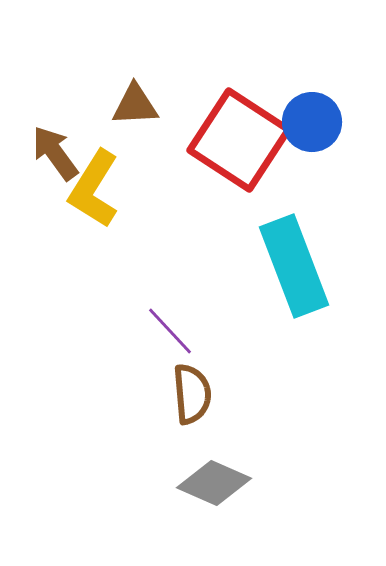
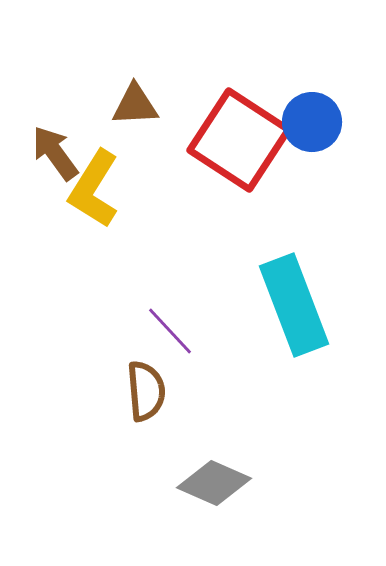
cyan rectangle: moved 39 px down
brown semicircle: moved 46 px left, 3 px up
